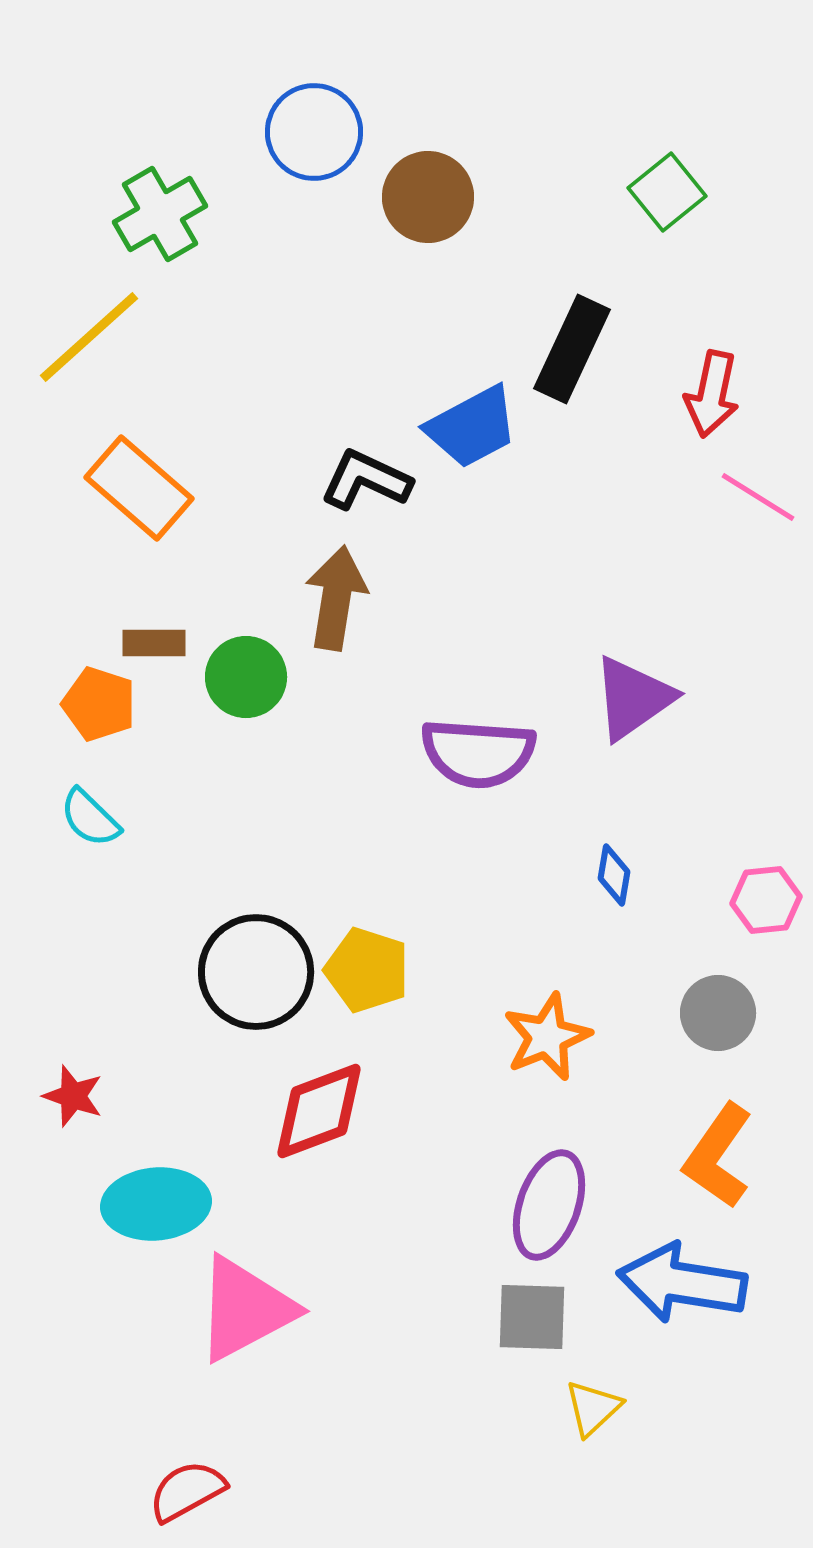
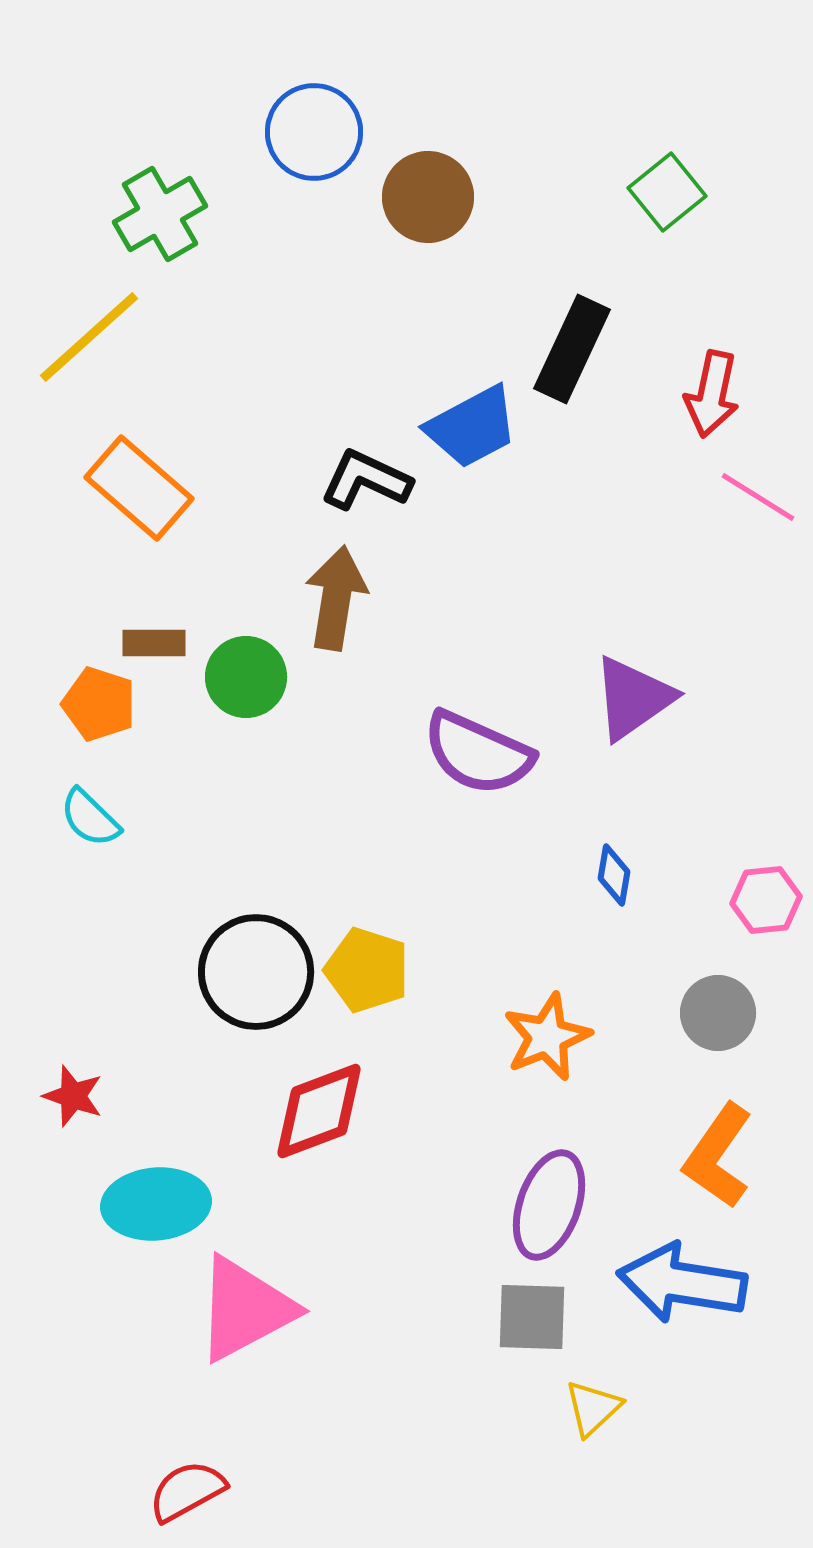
purple semicircle: rotated 20 degrees clockwise
